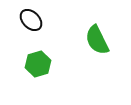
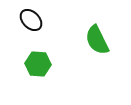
green hexagon: rotated 20 degrees clockwise
